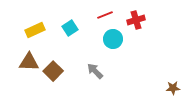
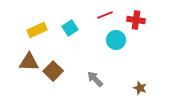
red cross: rotated 24 degrees clockwise
yellow rectangle: moved 2 px right
cyan circle: moved 3 px right, 1 px down
gray arrow: moved 8 px down
brown star: moved 33 px left; rotated 24 degrees clockwise
